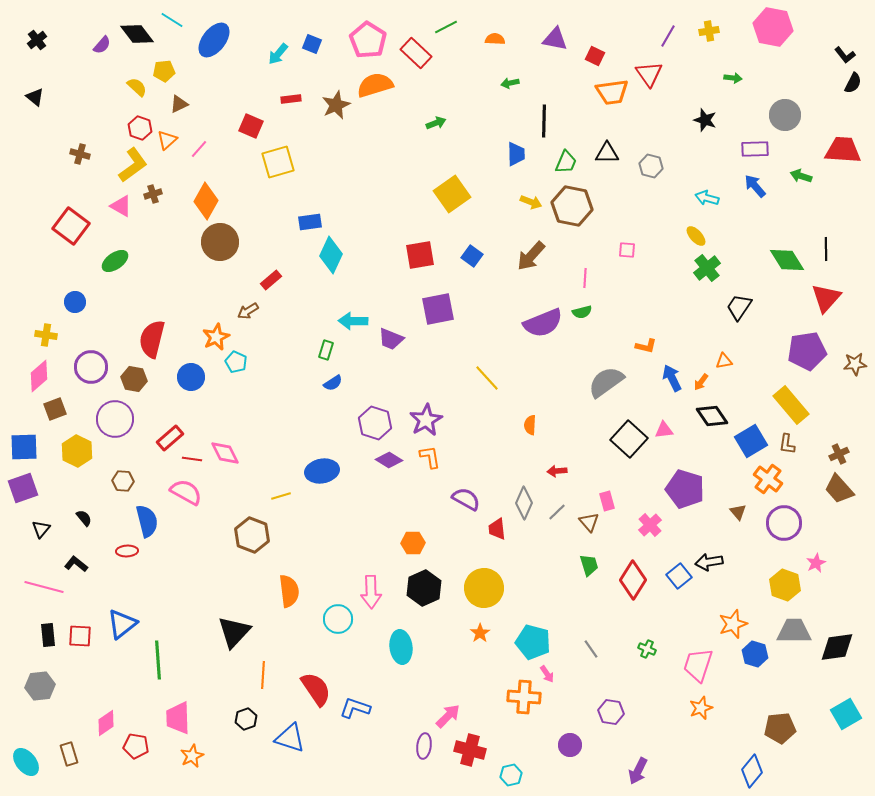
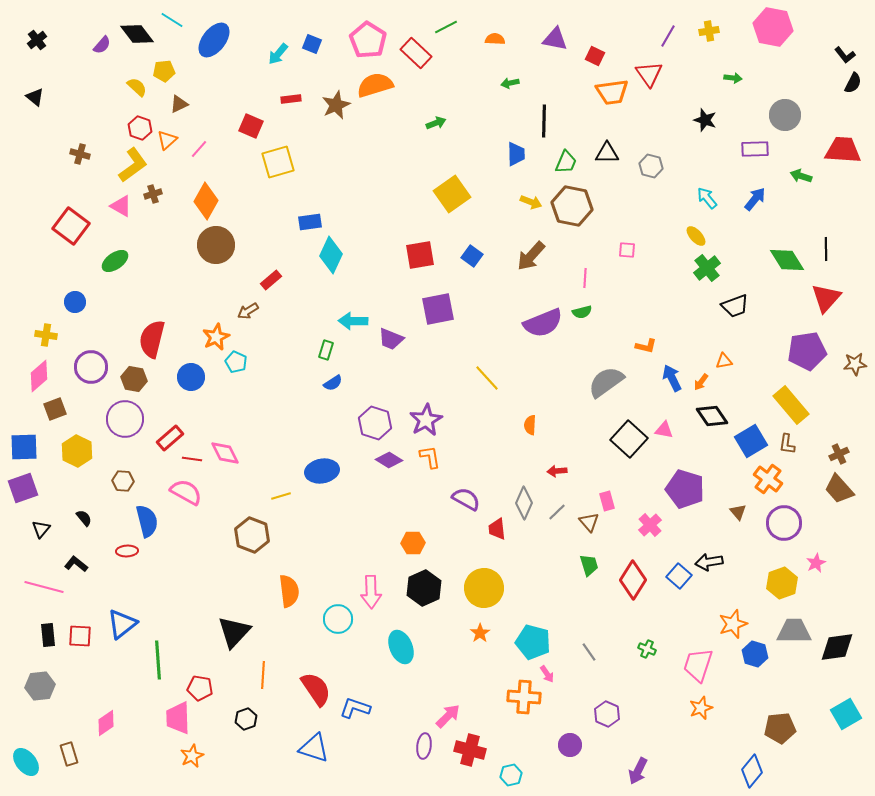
blue arrow at (755, 186): moved 13 px down; rotated 80 degrees clockwise
cyan arrow at (707, 198): rotated 35 degrees clockwise
brown circle at (220, 242): moved 4 px left, 3 px down
black trapezoid at (739, 307): moved 4 px left, 1 px up; rotated 144 degrees counterclockwise
purple circle at (115, 419): moved 10 px right
pink triangle at (664, 430): rotated 18 degrees clockwise
blue square at (679, 576): rotated 10 degrees counterclockwise
yellow hexagon at (785, 585): moved 3 px left, 2 px up; rotated 20 degrees clockwise
cyan ellipse at (401, 647): rotated 16 degrees counterclockwise
gray line at (591, 649): moved 2 px left, 3 px down
purple hexagon at (611, 712): moved 4 px left, 2 px down; rotated 15 degrees clockwise
blue triangle at (290, 738): moved 24 px right, 10 px down
red pentagon at (136, 746): moved 64 px right, 58 px up
